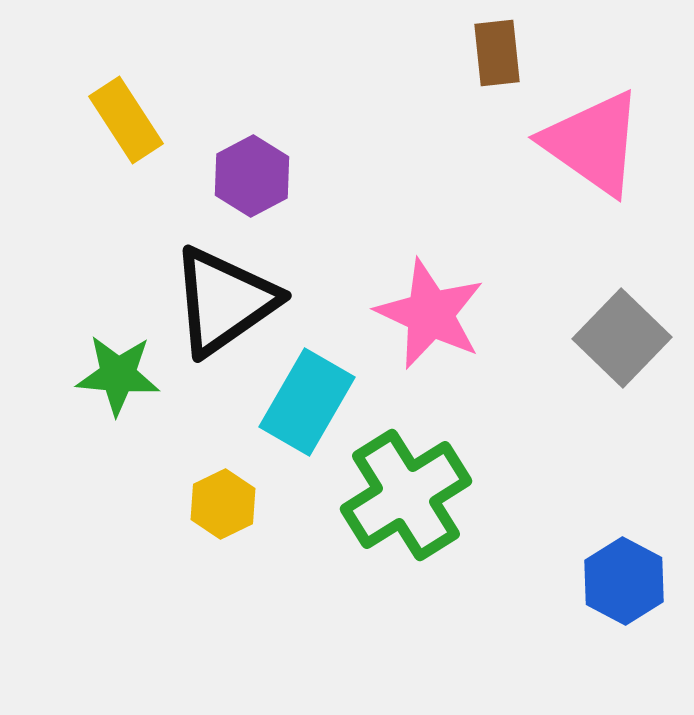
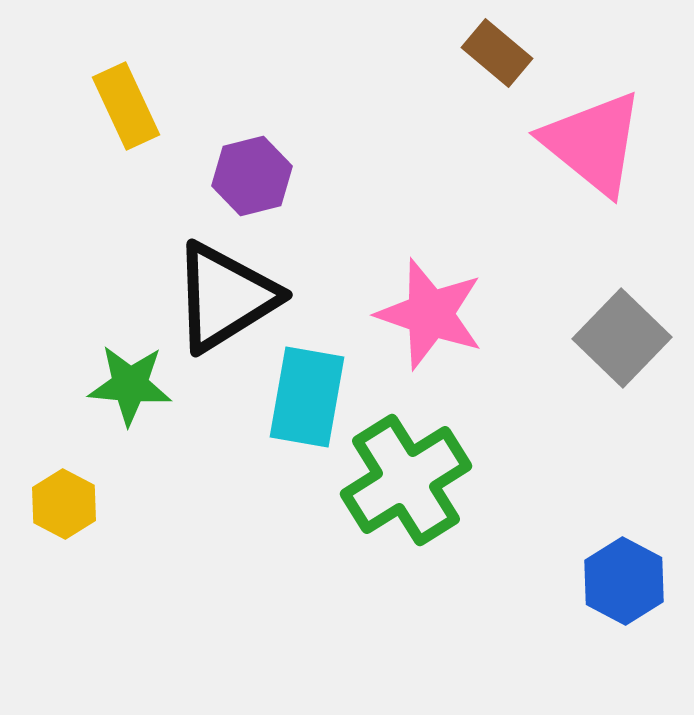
brown rectangle: rotated 44 degrees counterclockwise
yellow rectangle: moved 14 px up; rotated 8 degrees clockwise
pink triangle: rotated 4 degrees clockwise
purple hexagon: rotated 14 degrees clockwise
black triangle: moved 1 px right, 4 px up; rotated 3 degrees clockwise
pink star: rotated 6 degrees counterclockwise
green star: moved 12 px right, 10 px down
cyan rectangle: moved 5 px up; rotated 20 degrees counterclockwise
green cross: moved 15 px up
yellow hexagon: moved 159 px left; rotated 6 degrees counterclockwise
